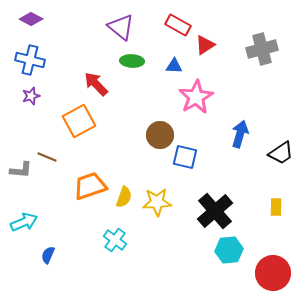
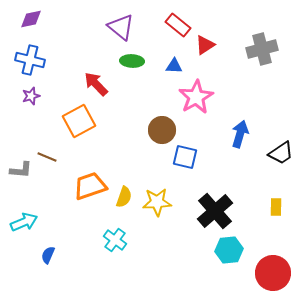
purple diamond: rotated 40 degrees counterclockwise
red rectangle: rotated 10 degrees clockwise
brown circle: moved 2 px right, 5 px up
